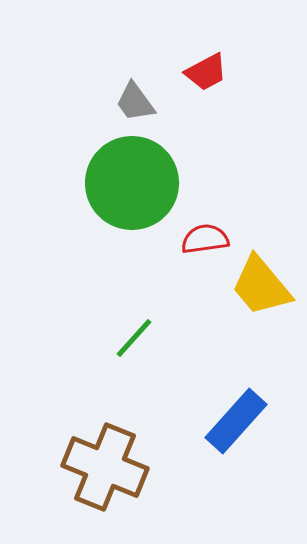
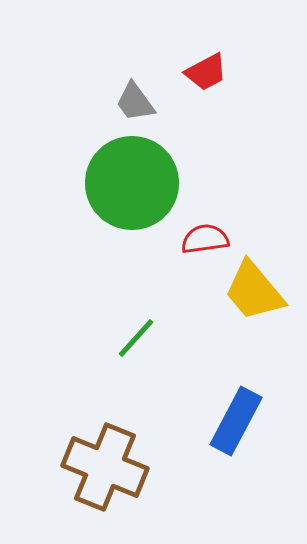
yellow trapezoid: moved 7 px left, 5 px down
green line: moved 2 px right
blue rectangle: rotated 14 degrees counterclockwise
